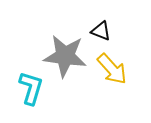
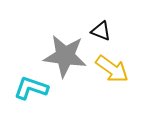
yellow arrow: rotated 12 degrees counterclockwise
cyan L-shape: rotated 88 degrees counterclockwise
